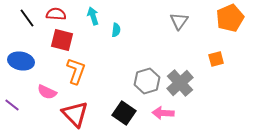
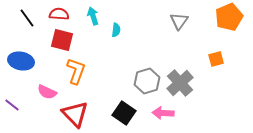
red semicircle: moved 3 px right
orange pentagon: moved 1 px left, 1 px up
